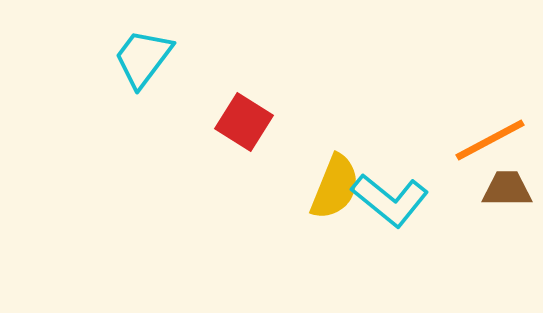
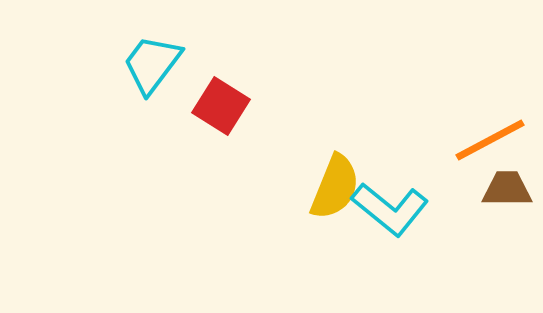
cyan trapezoid: moved 9 px right, 6 px down
red square: moved 23 px left, 16 px up
cyan L-shape: moved 9 px down
